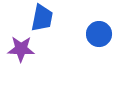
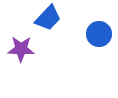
blue trapezoid: moved 6 px right; rotated 32 degrees clockwise
